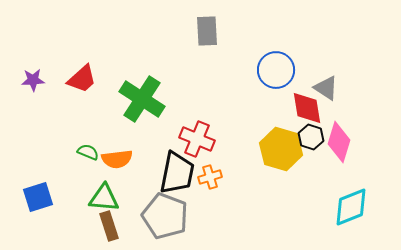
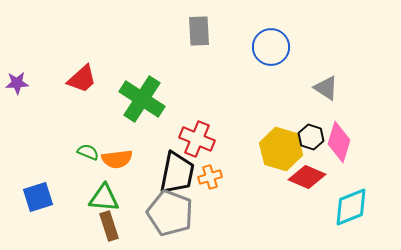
gray rectangle: moved 8 px left
blue circle: moved 5 px left, 23 px up
purple star: moved 16 px left, 3 px down
red diamond: moved 69 px down; rotated 57 degrees counterclockwise
gray pentagon: moved 5 px right, 3 px up
